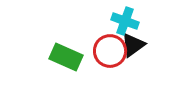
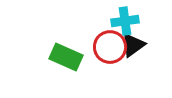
cyan cross: rotated 28 degrees counterclockwise
red circle: moved 4 px up
